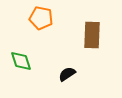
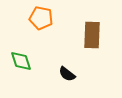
black semicircle: rotated 108 degrees counterclockwise
